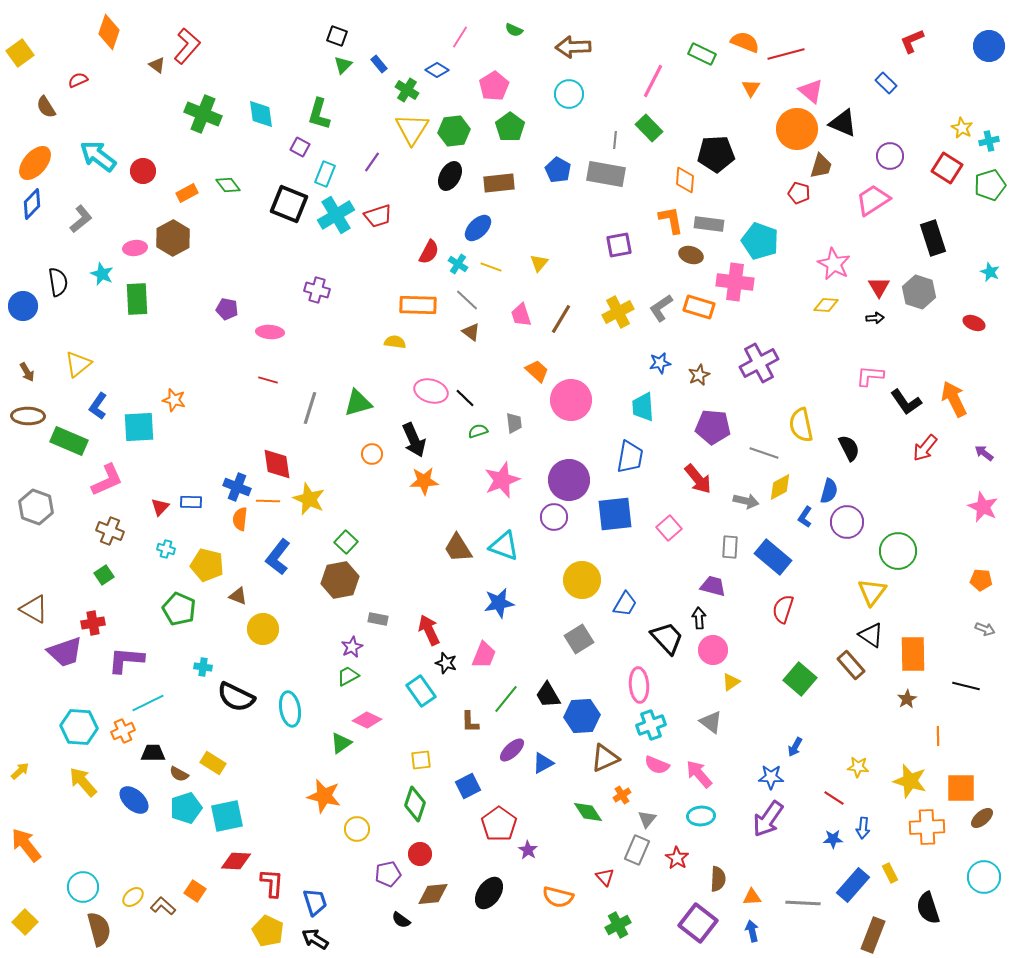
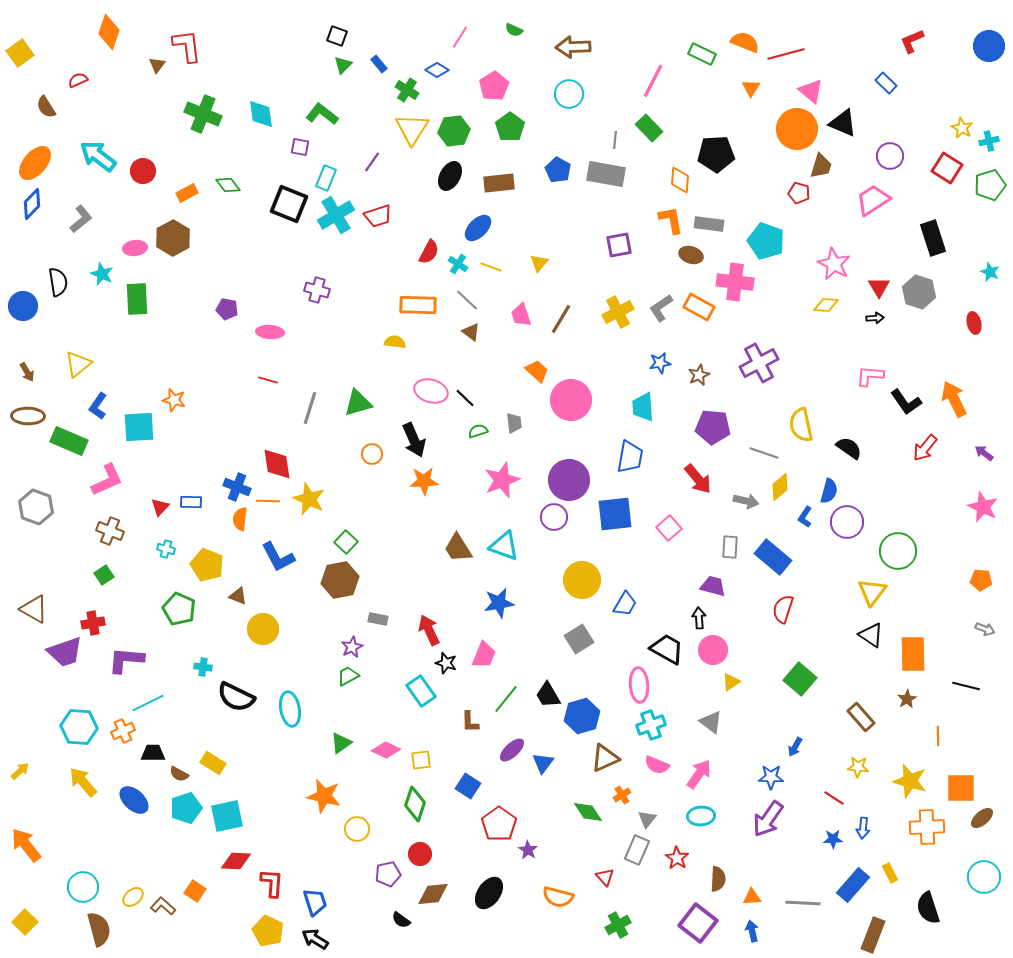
red L-shape at (187, 46): rotated 48 degrees counterclockwise
brown triangle at (157, 65): rotated 30 degrees clockwise
green L-shape at (319, 114): moved 3 px right; rotated 112 degrees clockwise
purple square at (300, 147): rotated 18 degrees counterclockwise
cyan rectangle at (325, 174): moved 1 px right, 4 px down
orange diamond at (685, 180): moved 5 px left
cyan pentagon at (760, 241): moved 6 px right
orange rectangle at (699, 307): rotated 12 degrees clockwise
red ellipse at (974, 323): rotated 55 degrees clockwise
black semicircle at (849, 448): rotated 28 degrees counterclockwise
yellow diamond at (780, 487): rotated 12 degrees counterclockwise
blue L-shape at (278, 557): rotated 66 degrees counterclockwise
yellow pentagon at (207, 565): rotated 8 degrees clockwise
black trapezoid at (667, 638): moved 11 px down; rotated 18 degrees counterclockwise
brown rectangle at (851, 665): moved 10 px right, 52 px down
blue hexagon at (582, 716): rotated 12 degrees counterclockwise
pink diamond at (367, 720): moved 19 px right, 30 px down
blue triangle at (543, 763): rotated 25 degrees counterclockwise
pink arrow at (699, 774): rotated 76 degrees clockwise
blue square at (468, 786): rotated 30 degrees counterclockwise
